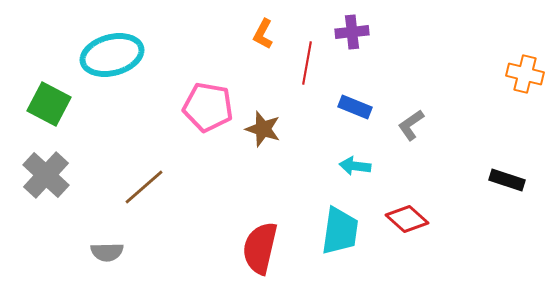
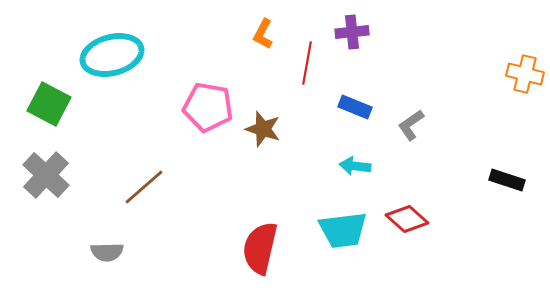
cyan trapezoid: moved 3 px right, 1 px up; rotated 75 degrees clockwise
